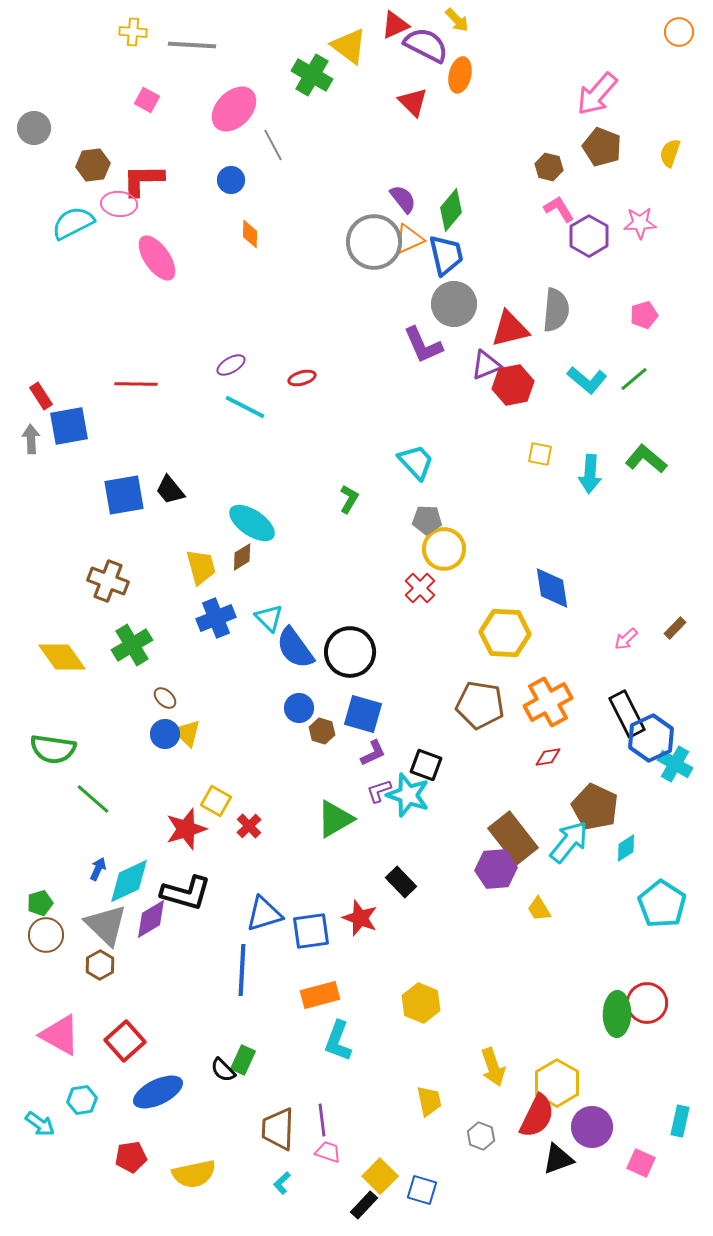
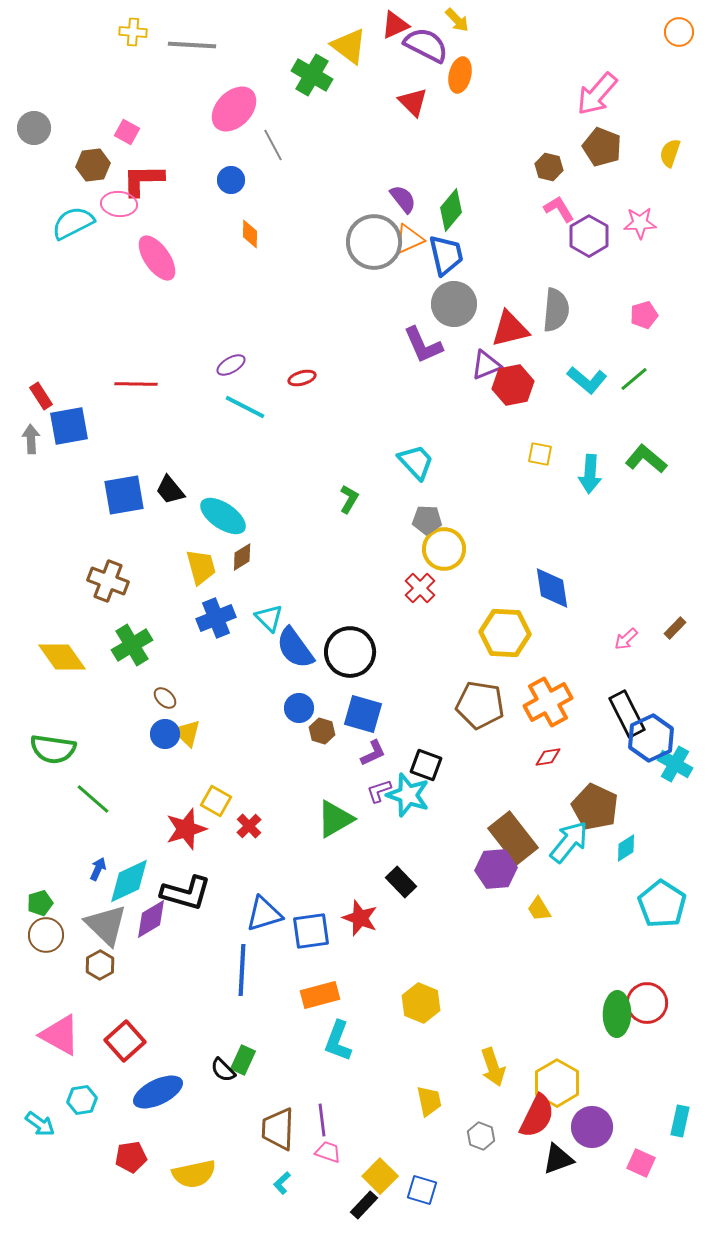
pink square at (147, 100): moved 20 px left, 32 px down
cyan ellipse at (252, 523): moved 29 px left, 7 px up
